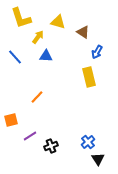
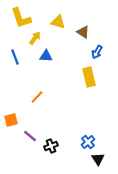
yellow arrow: moved 3 px left, 1 px down
blue line: rotated 21 degrees clockwise
purple line: rotated 72 degrees clockwise
